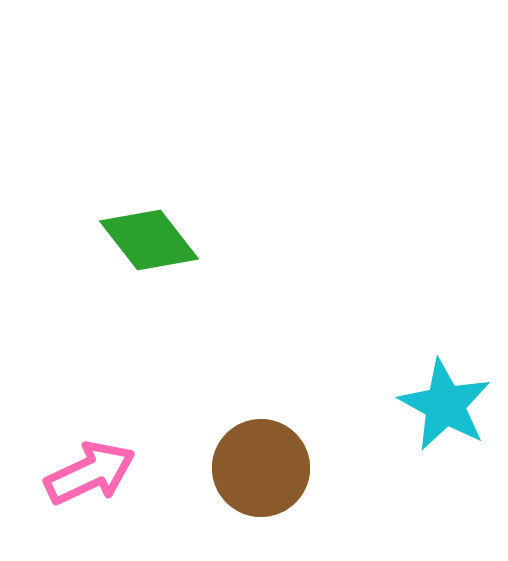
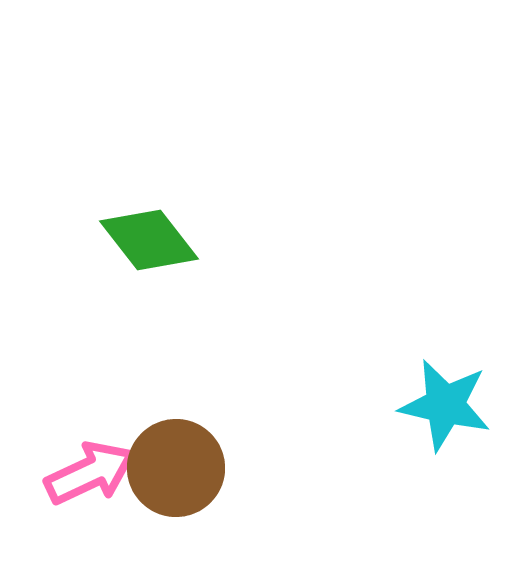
cyan star: rotated 16 degrees counterclockwise
brown circle: moved 85 px left
